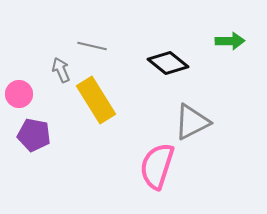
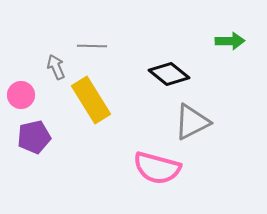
gray line: rotated 12 degrees counterclockwise
black diamond: moved 1 px right, 11 px down
gray arrow: moved 5 px left, 3 px up
pink circle: moved 2 px right, 1 px down
yellow rectangle: moved 5 px left
purple pentagon: moved 2 px down; rotated 24 degrees counterclockwise
pink semicircle: moved 2 px down; rotated 93 degrees counterclockwise
